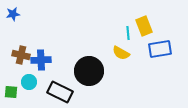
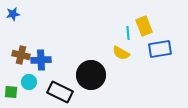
black circle: moved 2 px right, 4 px down
